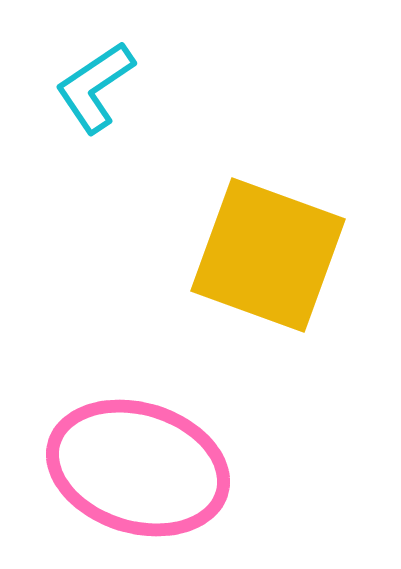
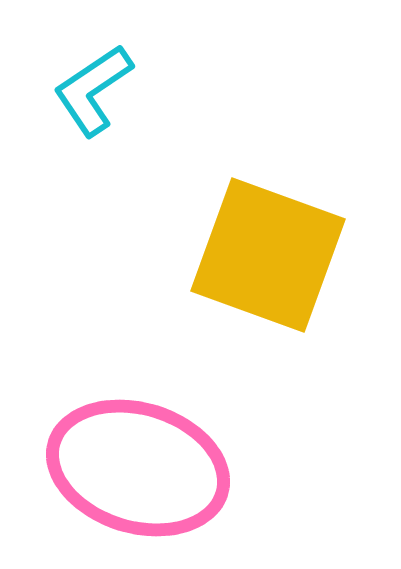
cyan L-shape: moved 2 px left, 3 px down
